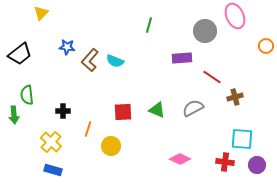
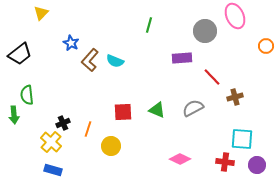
blue star: moved 4 px right, 4 px up; rotated 21 degrees clockwise
red line: rotated 12 degrees clockwise
black cross: moved 12 px down; rotated 24 degrees counterclockwise
